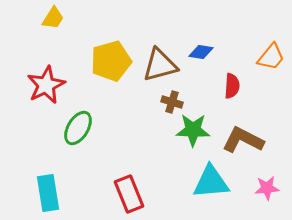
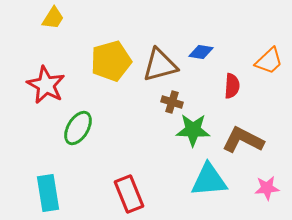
orange trapezoid: moved 2 px left, 4 px down; rotated 8 degrees clockwise
red star: rotated 18 degrees counterclockwise
cyan triangle: moved 2 px left, 2 px up
